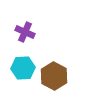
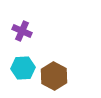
purple cross: moved 3 px left, 1 px up
